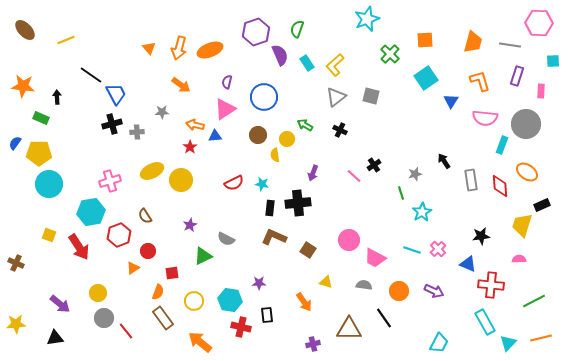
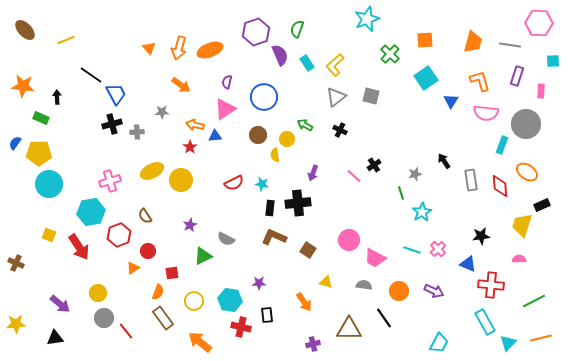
pink semicircle at (485, 118): moved 1 px right, 5 px up
